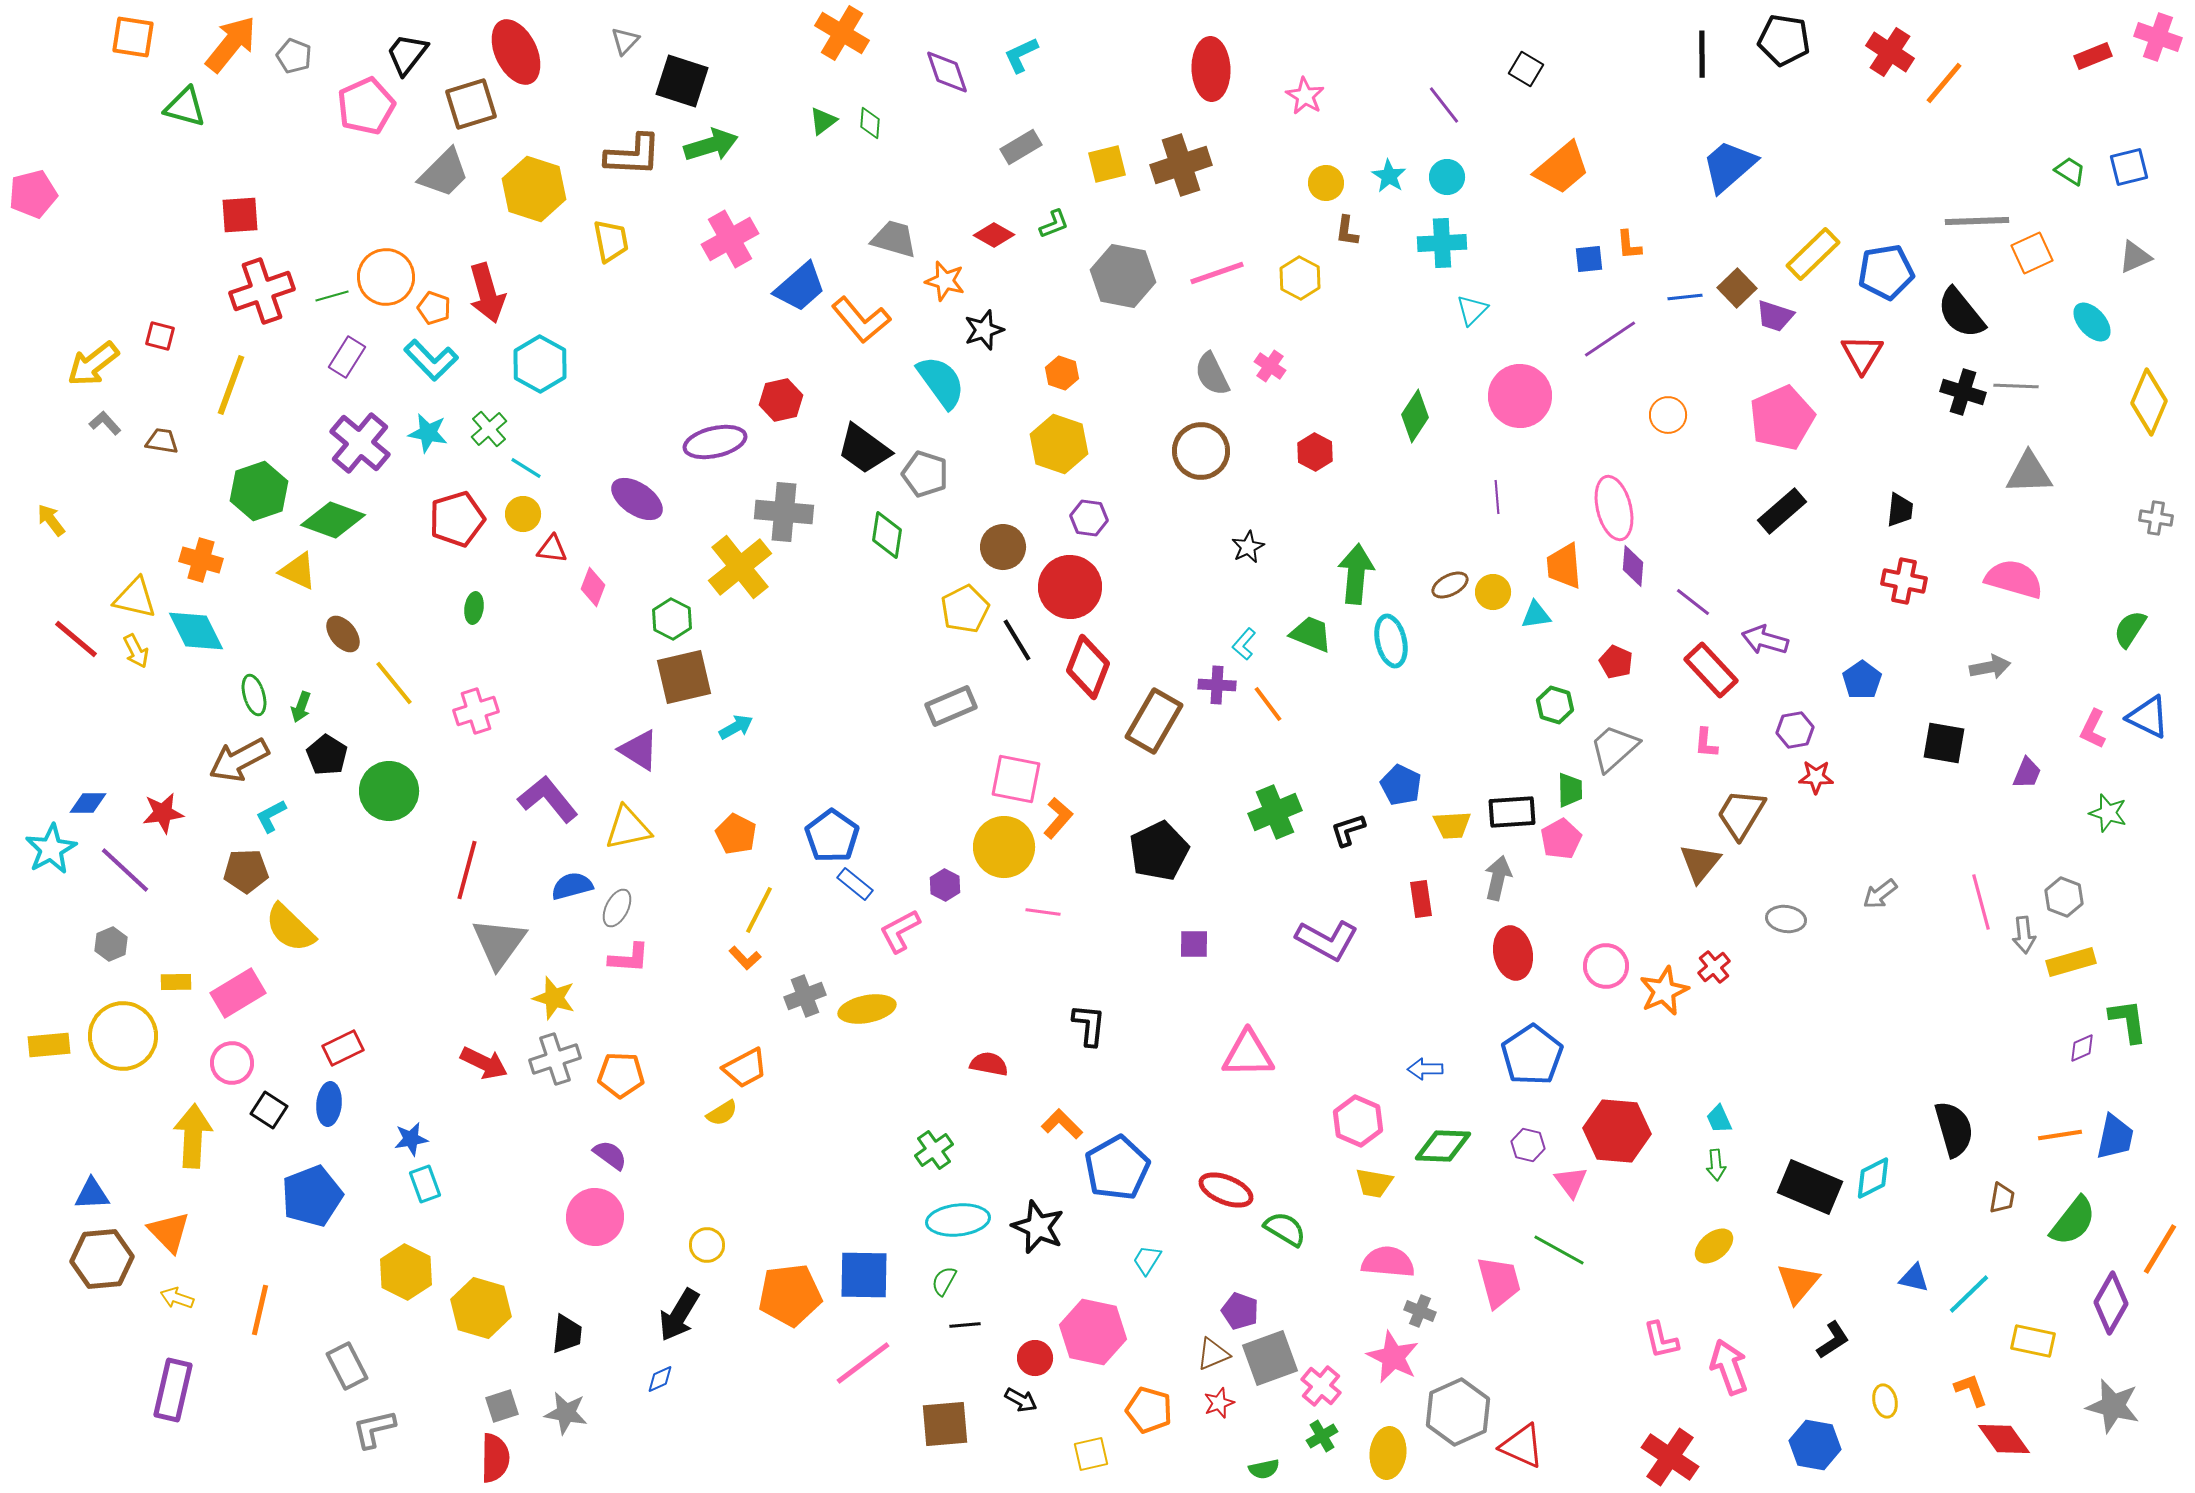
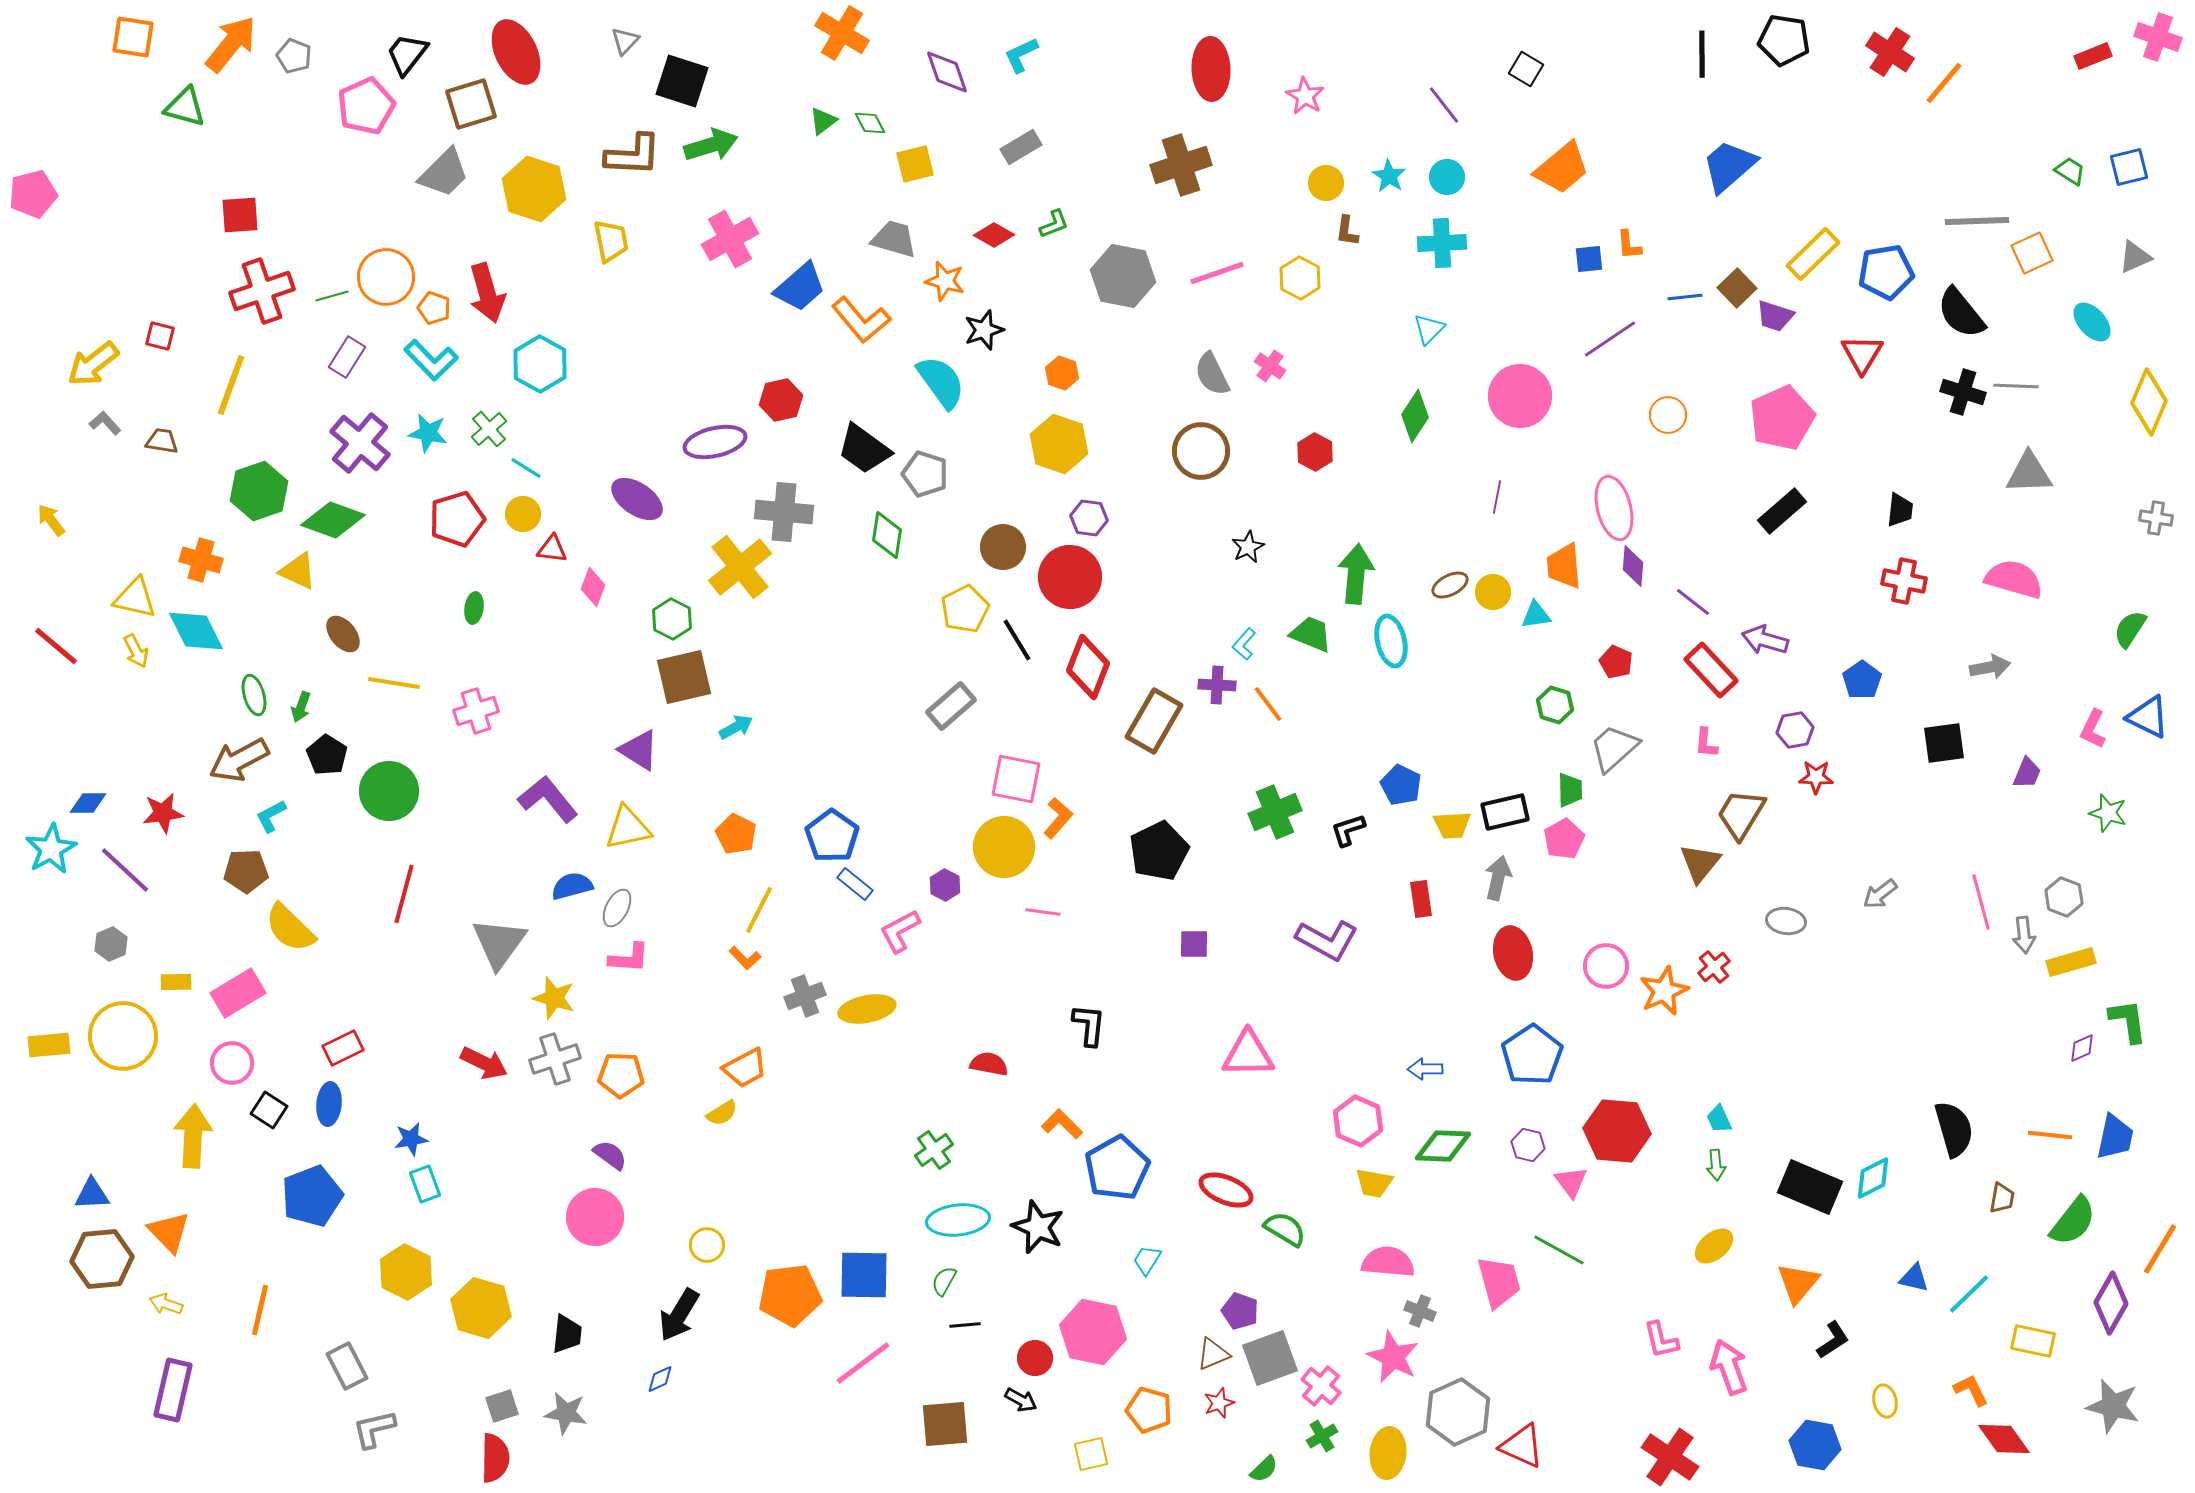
green diamond at (870, 123): rotated 32 degrees counterclockwise
yellow square at (1107, 164): moved 192 px left
cyan triangle at (1472, 310): moved 43 px left, 19 px down
purple line at (1497, 497): rotated 16 degrees clockwise
red circle at (1070, 587): moved 10 px up
red line at (76, 639): moved 20 px left, 7 px down
yellow line at (394, 683): rotated 42 degrees counterclockwise
gray rectangle at (951, 706): rotated 18 degrees counterclockwise
black square at (1944, 743): rotated 18 degrees counterclockwise
black rectangle at (1512, 812): moved 7 px left; rotated 9 degrees counterclockwise
pink pentagon at (1561, 839): moved 3 px right
red line at (467, 870): moved 63 px left, 24 px down
gray ellipse at (1786, 919): moved 2 px down
orange line at (2060, 1135): moved 10 px left; rotated 15 degrees clockwise
yellow arrow at (177, 1298): moved 11 px left, 6 px down
orange L-shape at (1971, 1390): rotated 6 degrees counterclockwise
green semicircle at (1264, 1469): rotated 32 degrees counterclockwise
